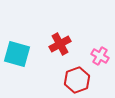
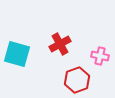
pink cross: rotated 18 degrees counterclockwise
